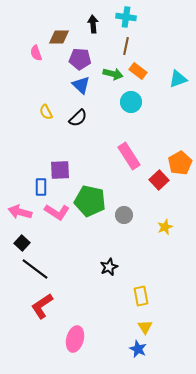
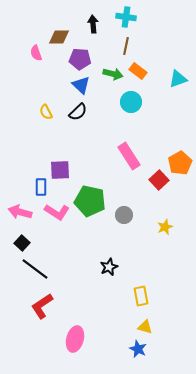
black semicircle: moved 6 px up
yellow triangle: rotated 42 degrees counterclockwise
